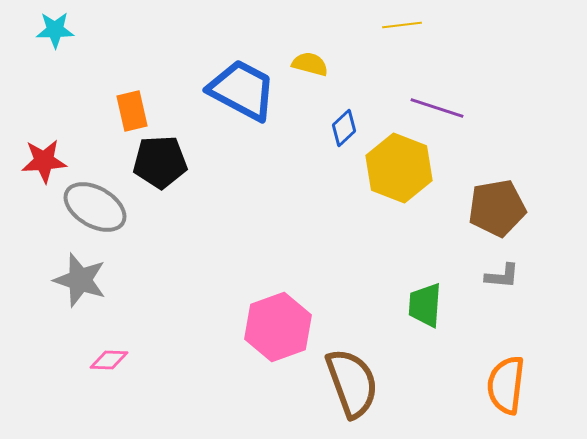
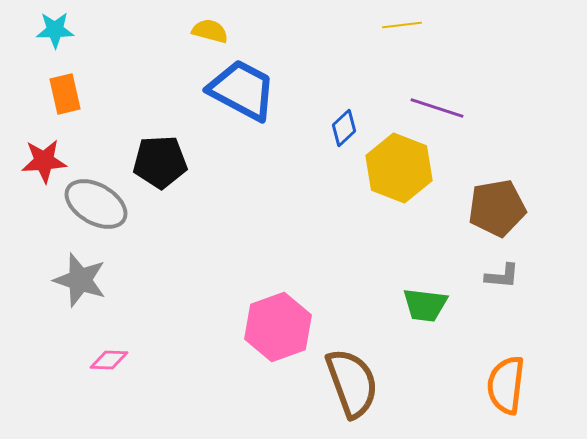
yellow semicircle: moved 100 px left, 33 px up
orange rectangle: moved 67 px left, 17 px up
gray ellipse: moved 1 px right, 3 px up
green trapezoid: rotated 87 degrees counterclockwise
